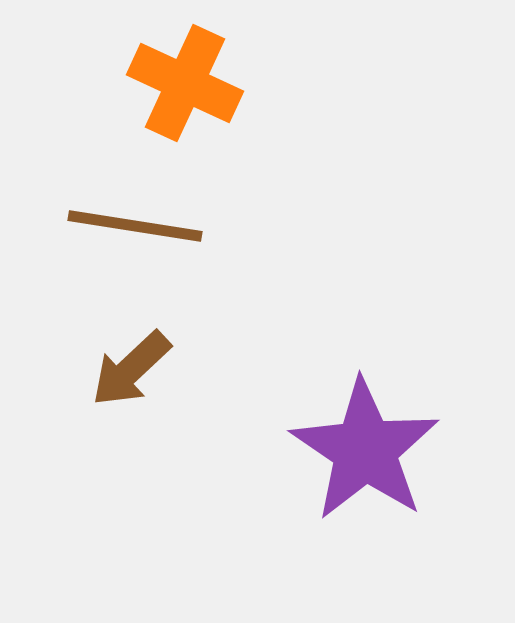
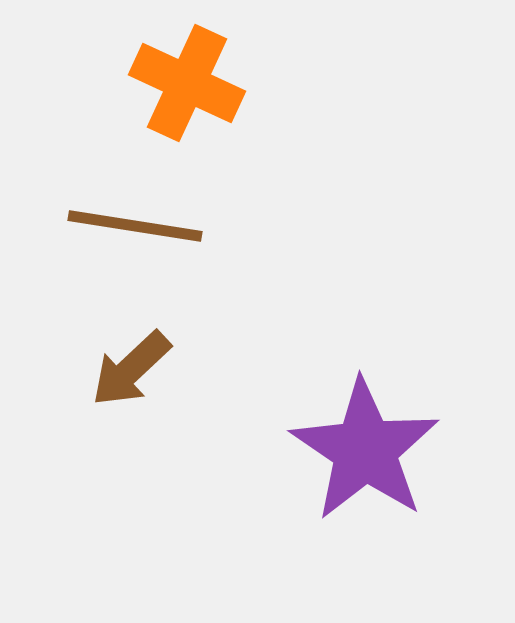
orange cross: moved 2 px right
